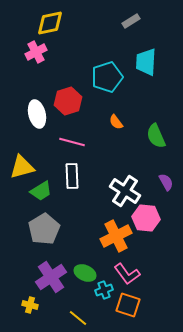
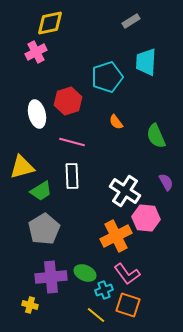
purple cross: rotated 28 degrees clockwise
yellow line: moved 18 px right, 3 px up
